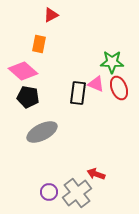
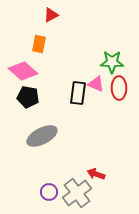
red ellipse: rotated 20 degrees clockwise
gray ellipse: moved 4 px down
